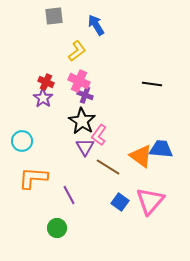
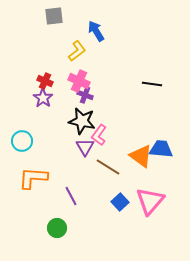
blue arrow: moved 6 px down
red cross: moved 1 px left, 1 px up
black star: rotated 20 degrees counterclockwise
purple line: moved 2 px right, 1 px down
blue square: rotated 12 degrees clockwise
